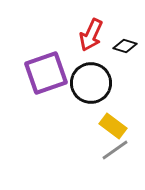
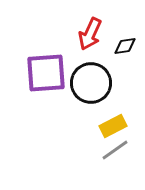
red arrow: moved 1 px left, 1 px up
black diamond: rotated 25 degrees counterclockwise
purple square: rotated 15 degrees clockwise
yellow rectangle: rotated 64 degrees counterclockwise
